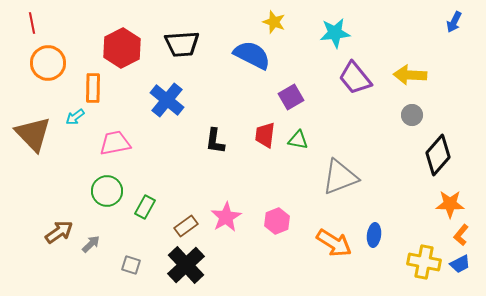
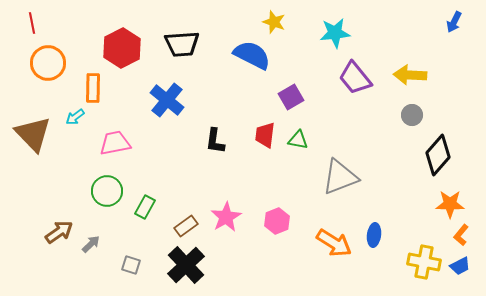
blue trapezoid: moved 2 px down
